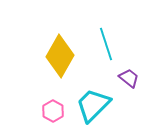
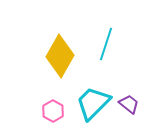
cyan line: rotated 36 degrees clockwise
purple trapezoid: moved 26 px down
cyan trapezoid: moved 2 px up
